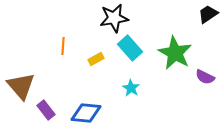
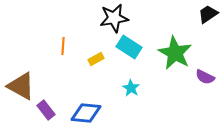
cyan rectangle: moved 1 px left, 1 px up; rotated 15 degrees counterclockwise
brown triangle: rotated 20 degrees counterclockwise
